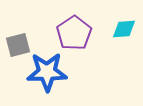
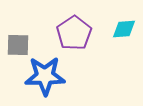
gray square: rotated 15 degrees clockwise
blue star: moved 2 px left, 4 px down
